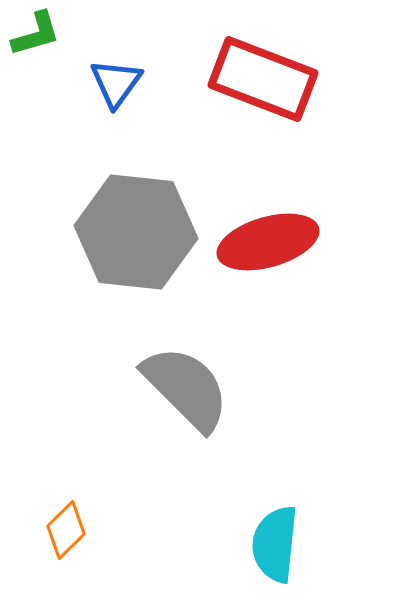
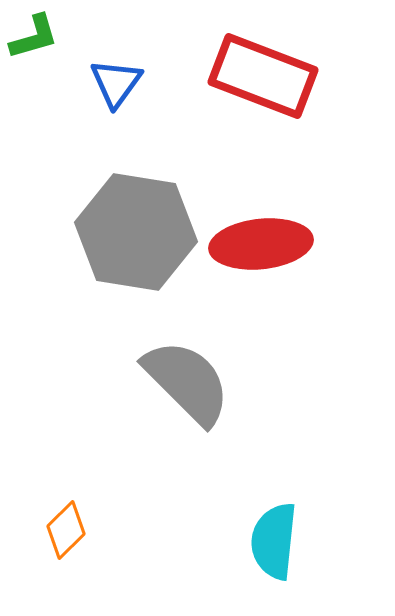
green L-shape: moved 2 px left, 3 px down
red rectangle: moved 3 px up
gray hexagon: rotated 3 degrees clockwise
red ellipse: moved 7 px left, 2 px down; rotated 10 degrees clockwise
gray semicircle: moved 1 px right, 6 px up
cyan semicircle: moved 1 px left, 3 px up
